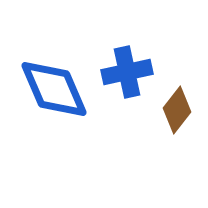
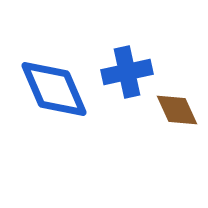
brown diamond: rotated 63 degrees counterclockwise
